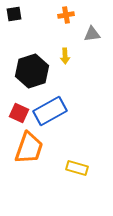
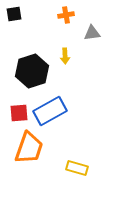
gray triangle: moved 1 px up
red square: rotated 30 degrees counterclockwise
